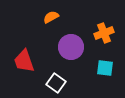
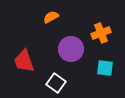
orange cross: moved 3 px left
purple circle: moved 2 px down
